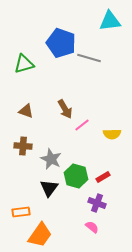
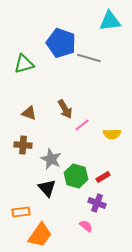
brown triangle: moved 3 px right, 2 px down
brown cross: moved 1 px up
black triangle: moved 2 px left; rotated 18 degrees counterclockwise
pink semicircle: moved 6 px left, 1 px up
